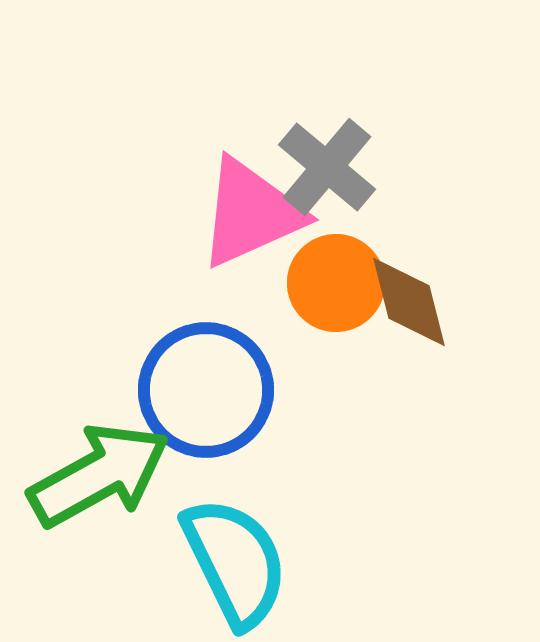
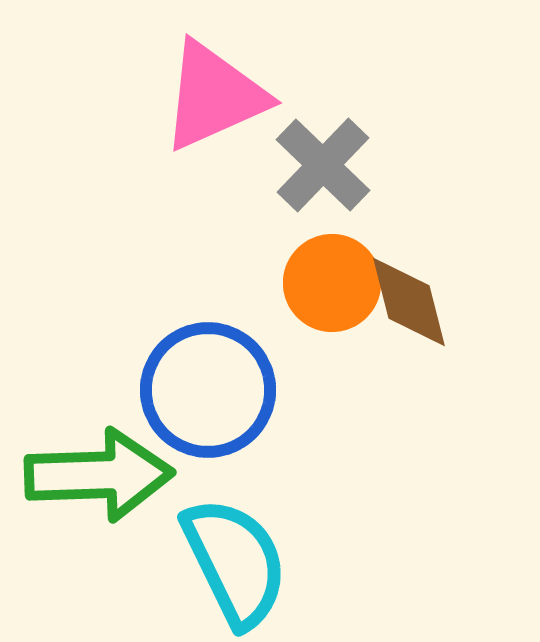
gray cross: moved 4 px left, 2 px up; rotated 4 degrees clockwise
pink triangle: moved 37 px left, 117 px up
orange circle: moved 4 px left
blue circle: moved 2 px right
green arrow: rotated 27 degrees clockwise
